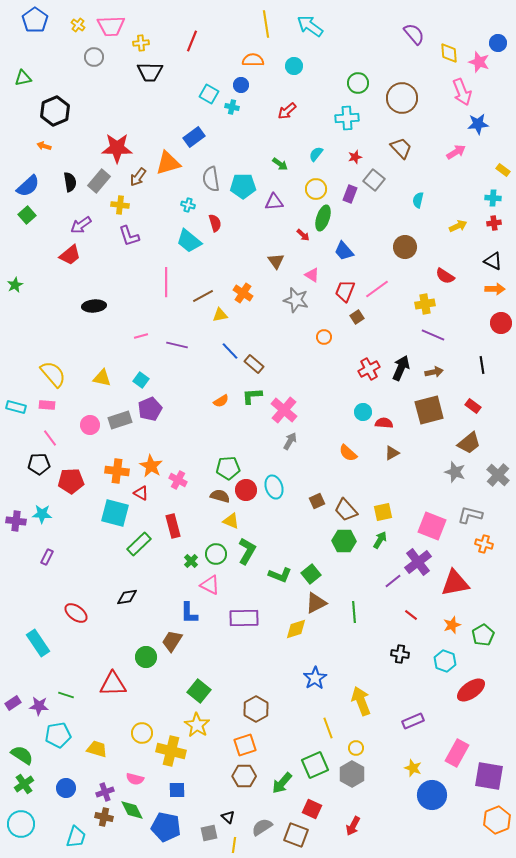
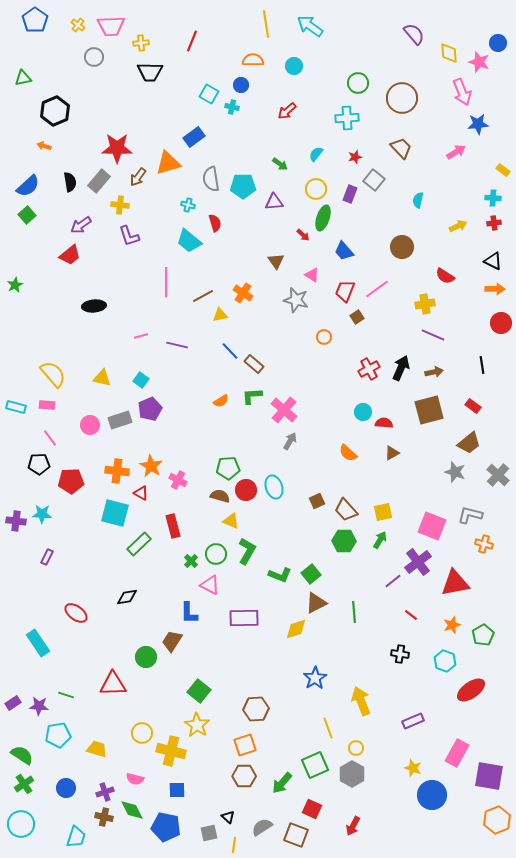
brown circle at (405, 247): moved 3 px left
brown hexagon at (256, 709): rotated 25 degrees clockwise
